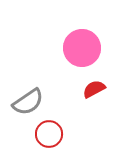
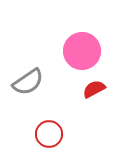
pink circle: moved 3 px down
gray semicircle: moved 20 px up
